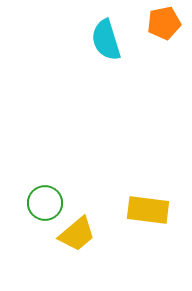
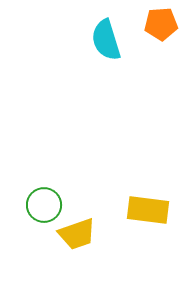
orange pentagon: moved 3 px left, 1 px down; rotated 8 degrees clockwise
green circle: moved 1 px left, 2 px down
yellow trapezoid: rotated 21 degrees clockwise
